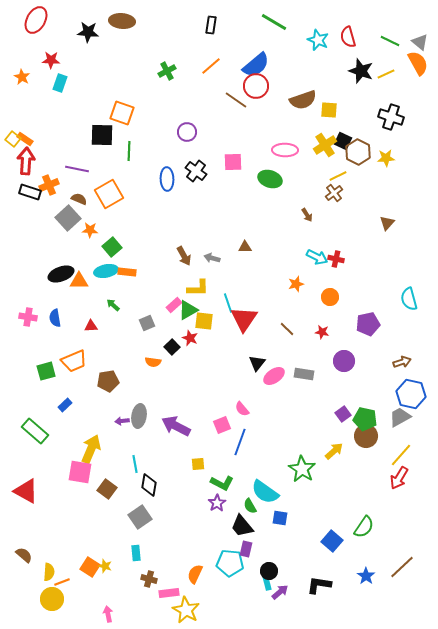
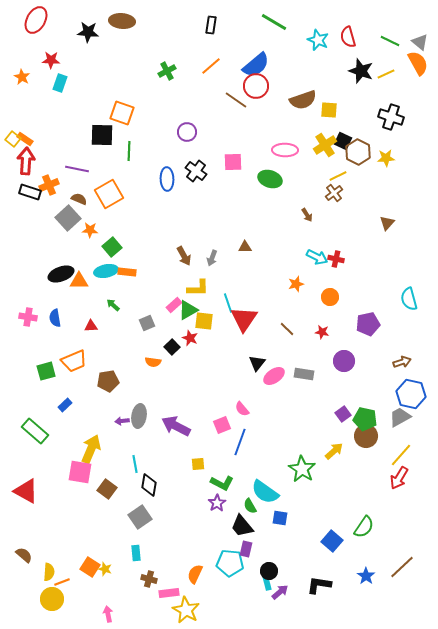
gray arrow at (212, 258): rotated 84 degrees counterclockwise
yellow star at (105, 566): moved 3 px down
